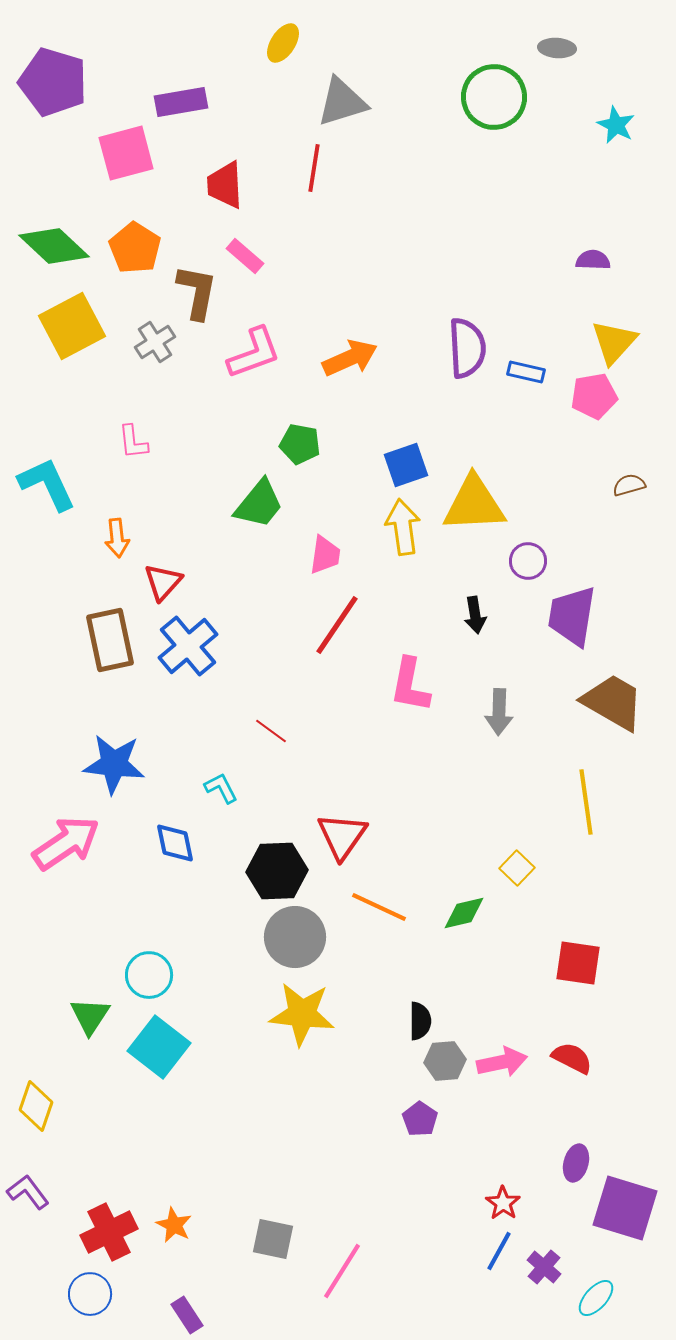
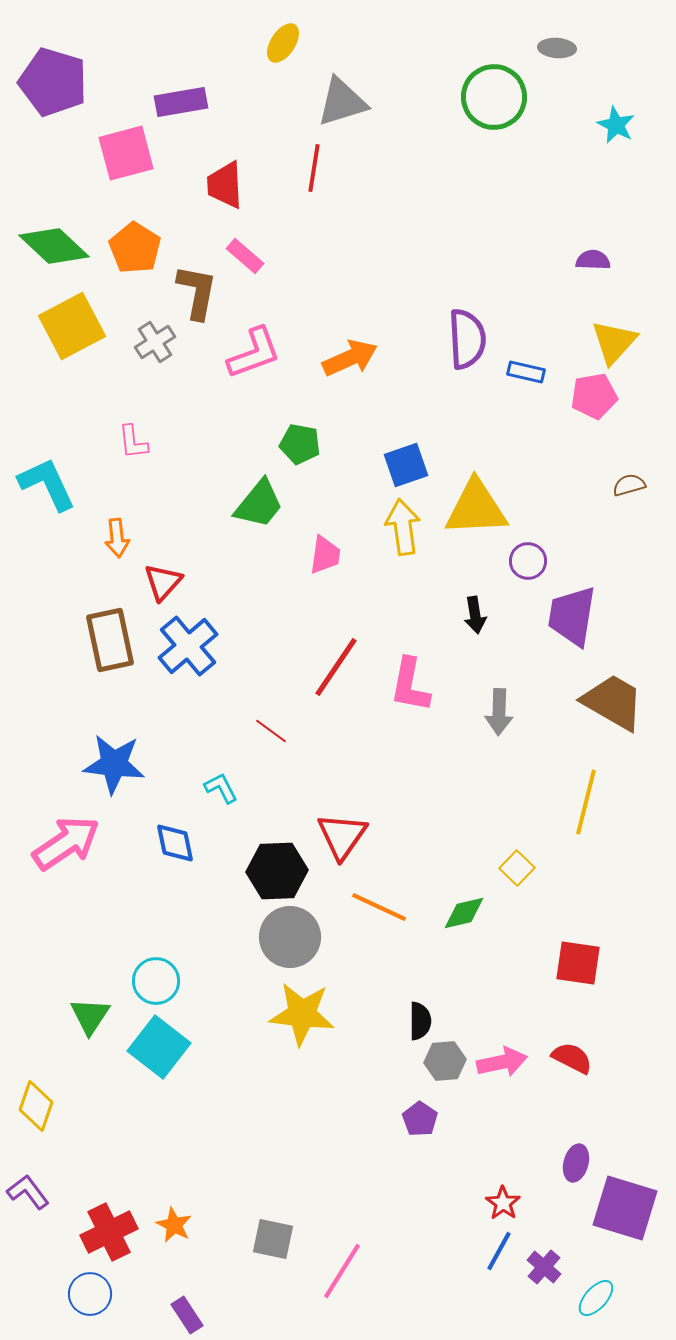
purple semicircle at (467, 348): moved 9 px up
yellow triangle at (474, 504): moved 2 px right, 4 px down
red line at (337, 625): moved 1 px left, 42 px down
yellow line at (586, 802): rotated 22 degrees clockwise
gray circle at (295, 937): moved 5 px left
cyan circle at (149, 975): moved 7 px right, 6 px down
